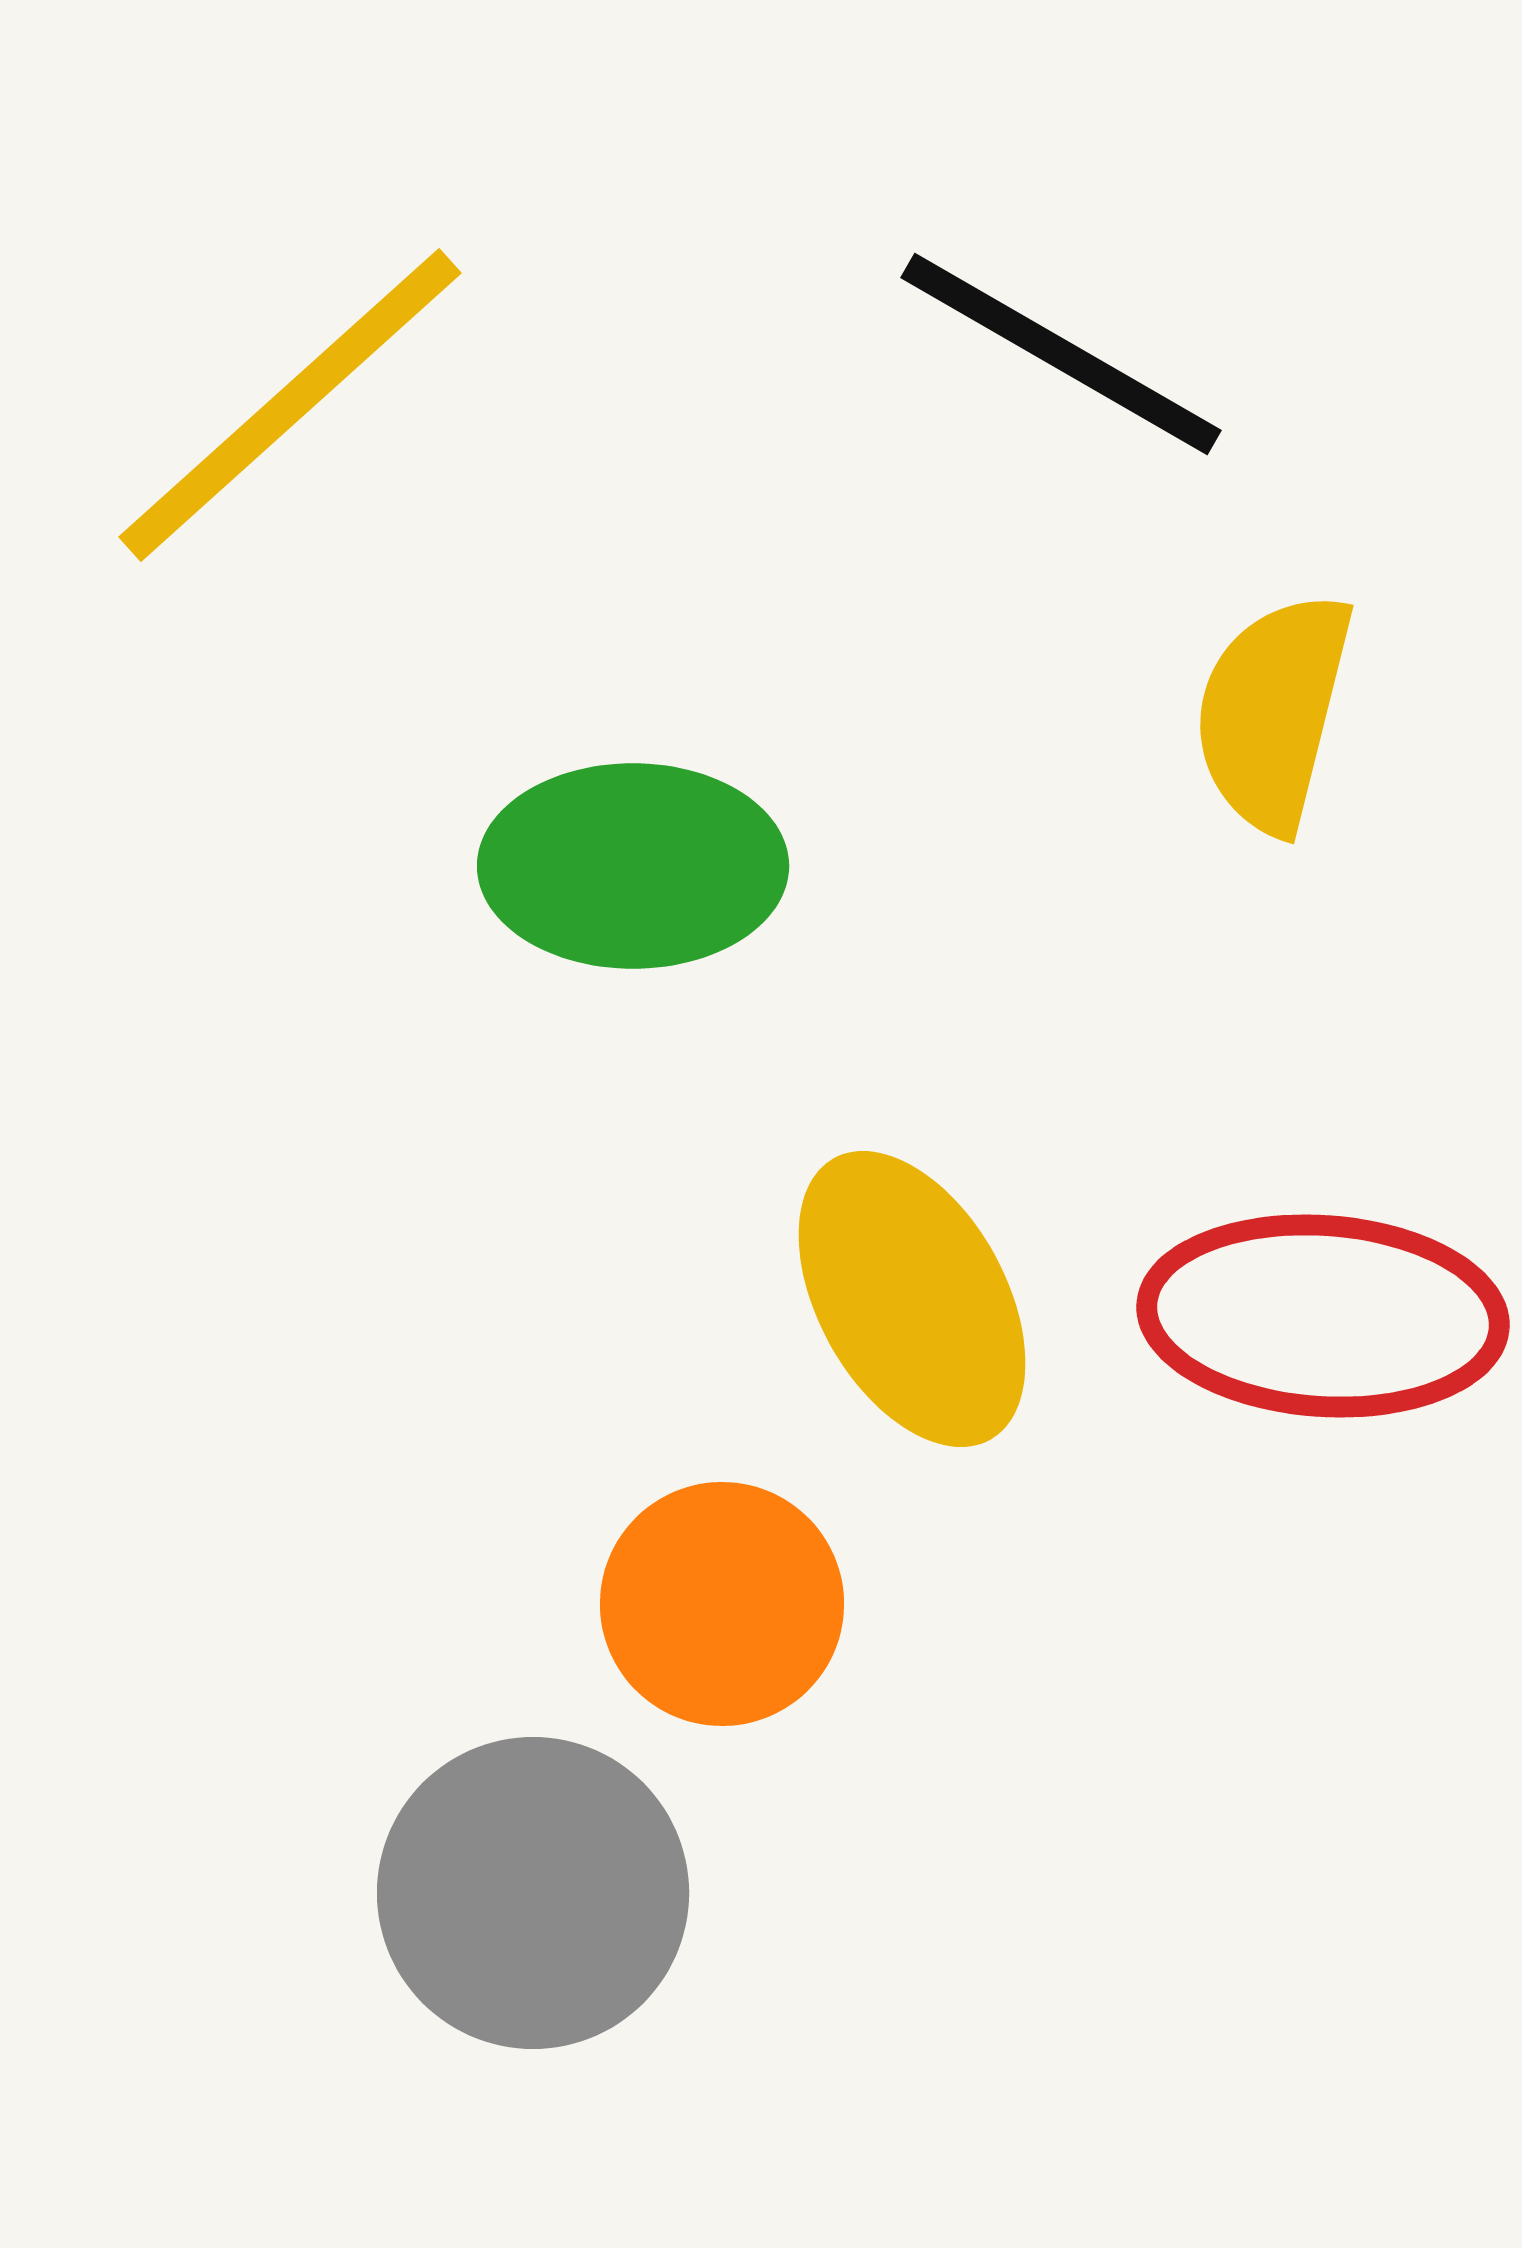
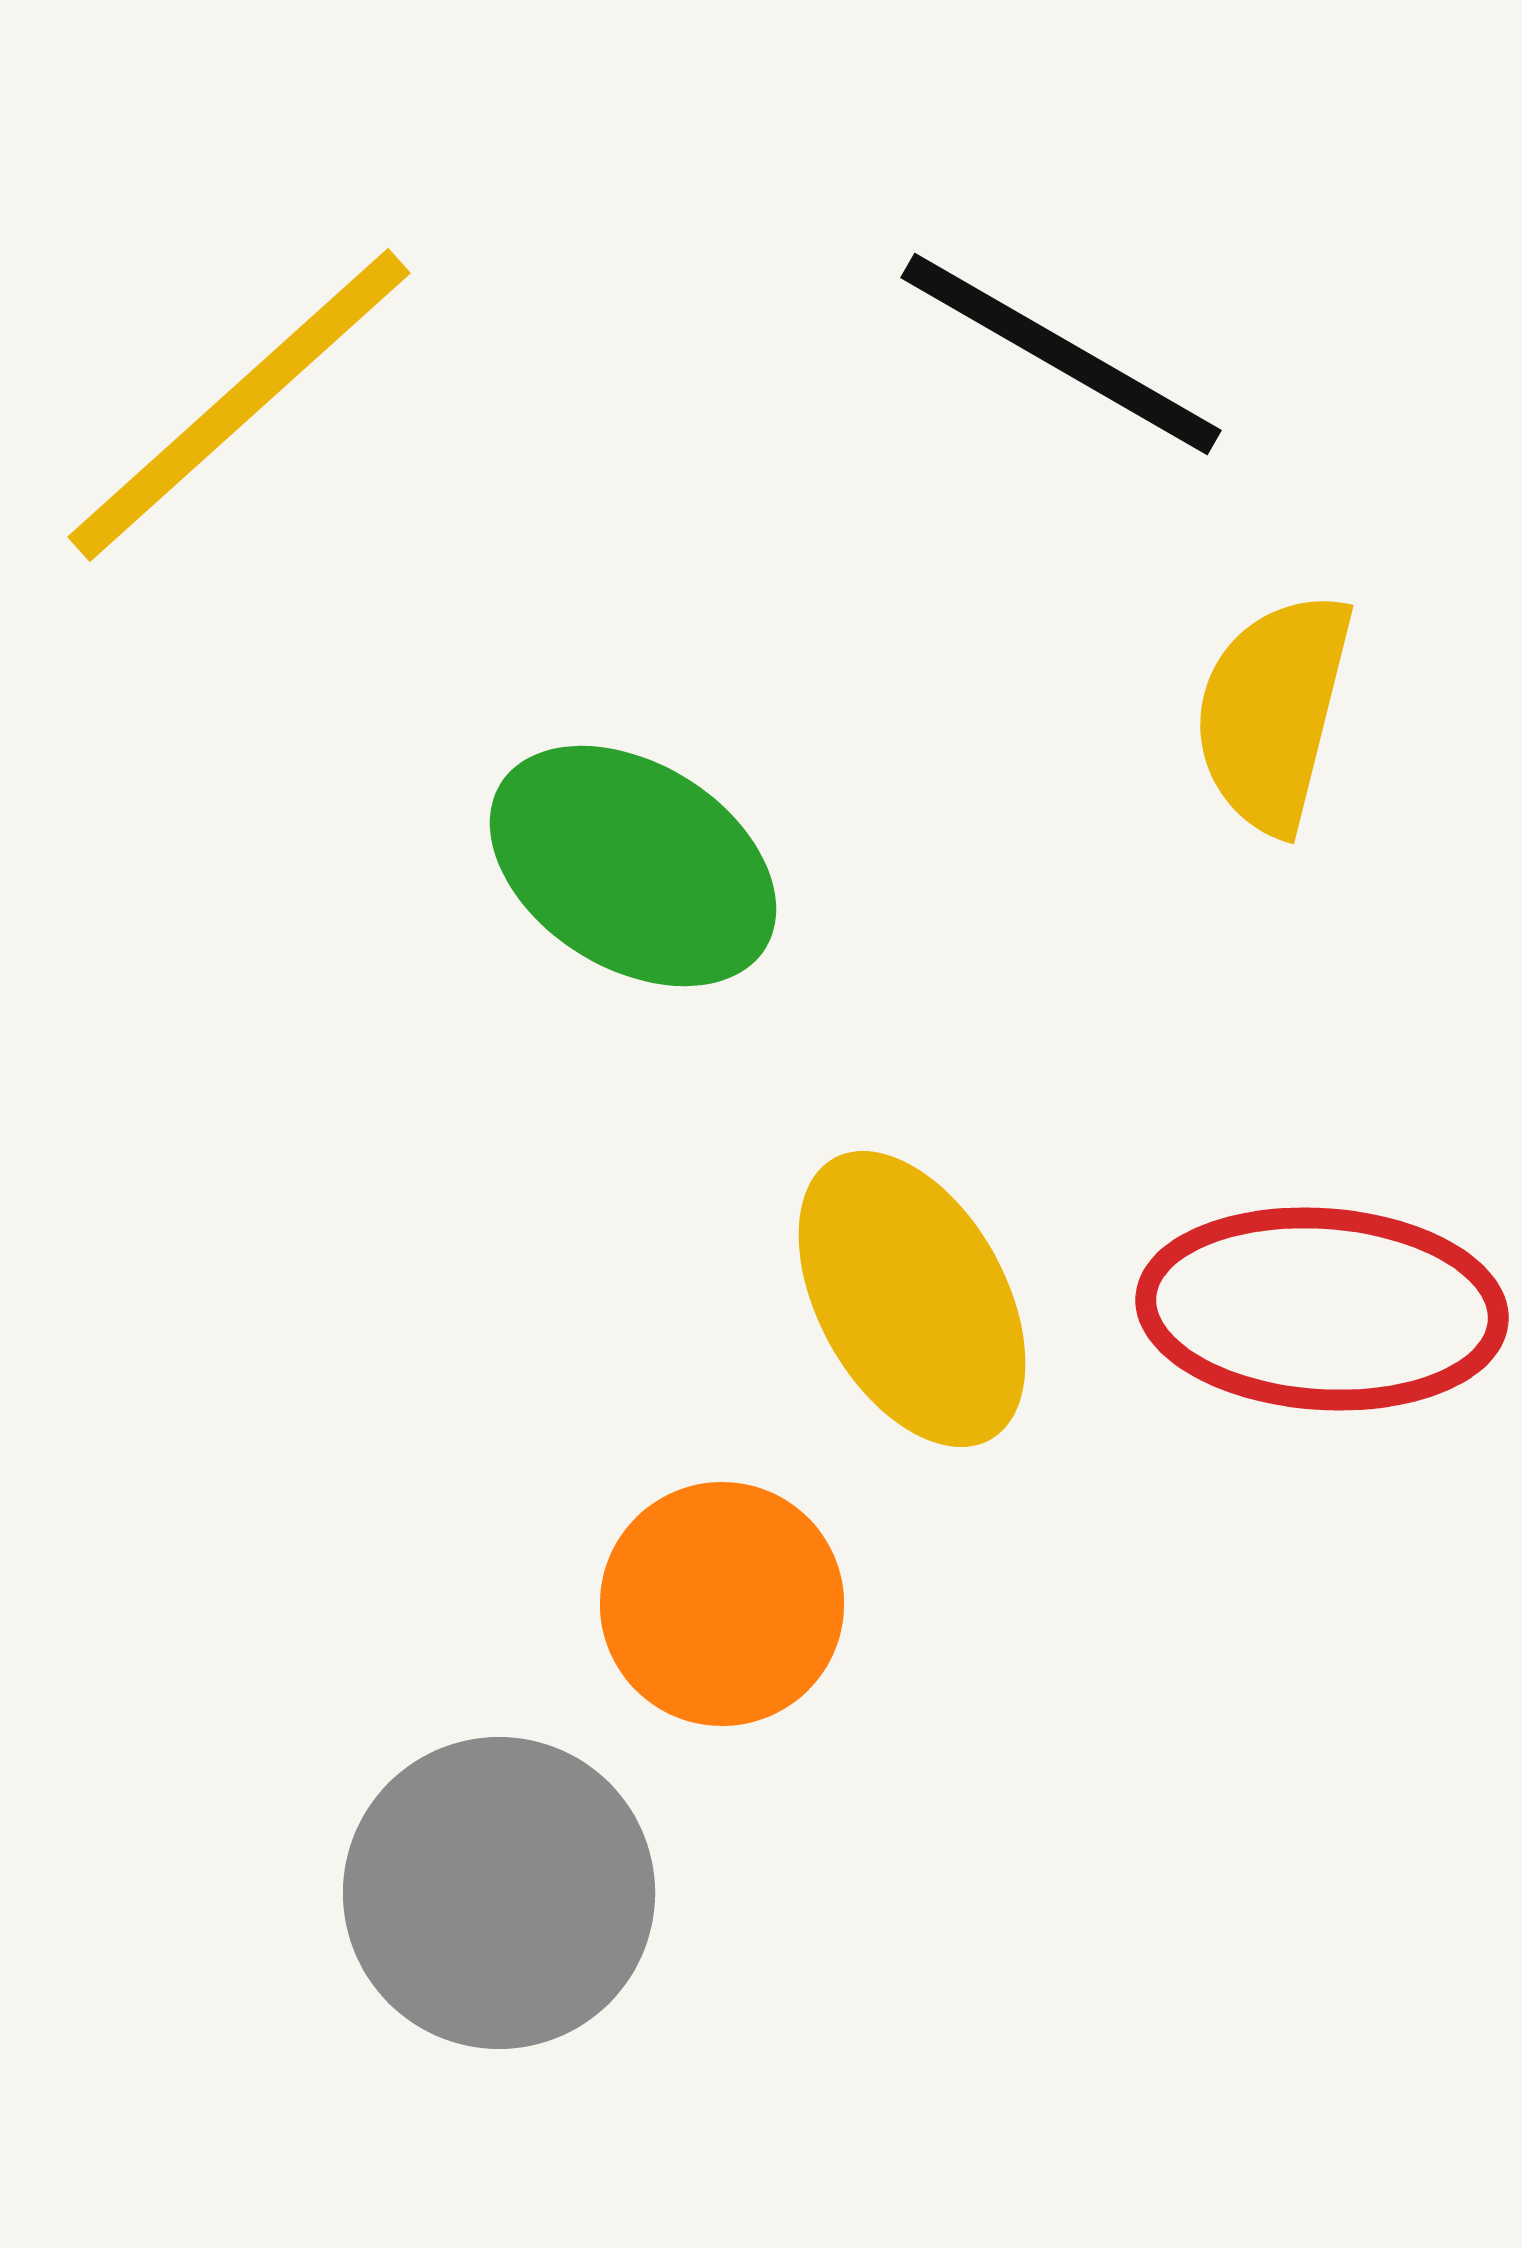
yellow line: moved 51 px left
green ellipse: rotated 32 degrees clockwise
red ellipse: moved 1 px left, 7 px up
gray circle: moved 34 px left
